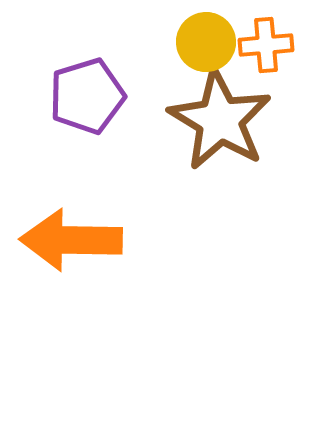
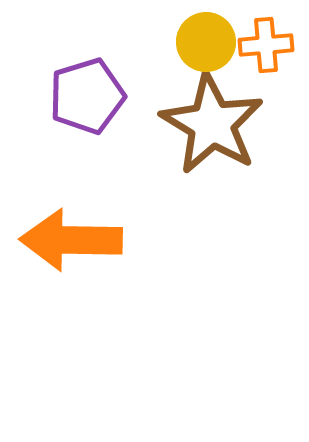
brown star: moved 8 px left, 4 px down
